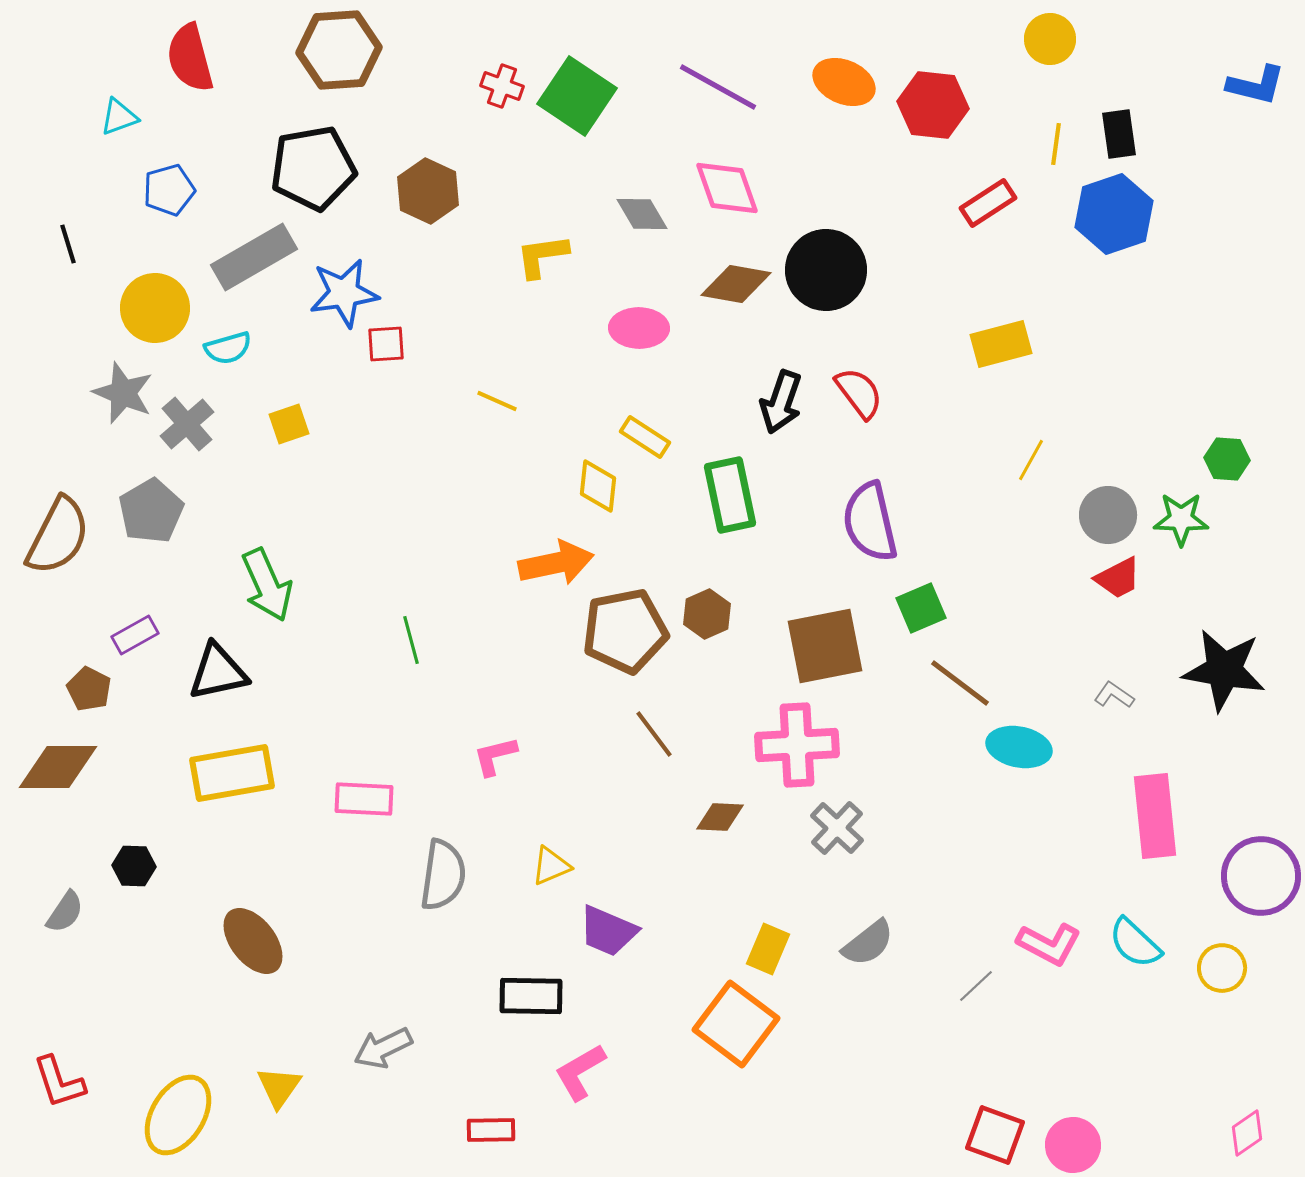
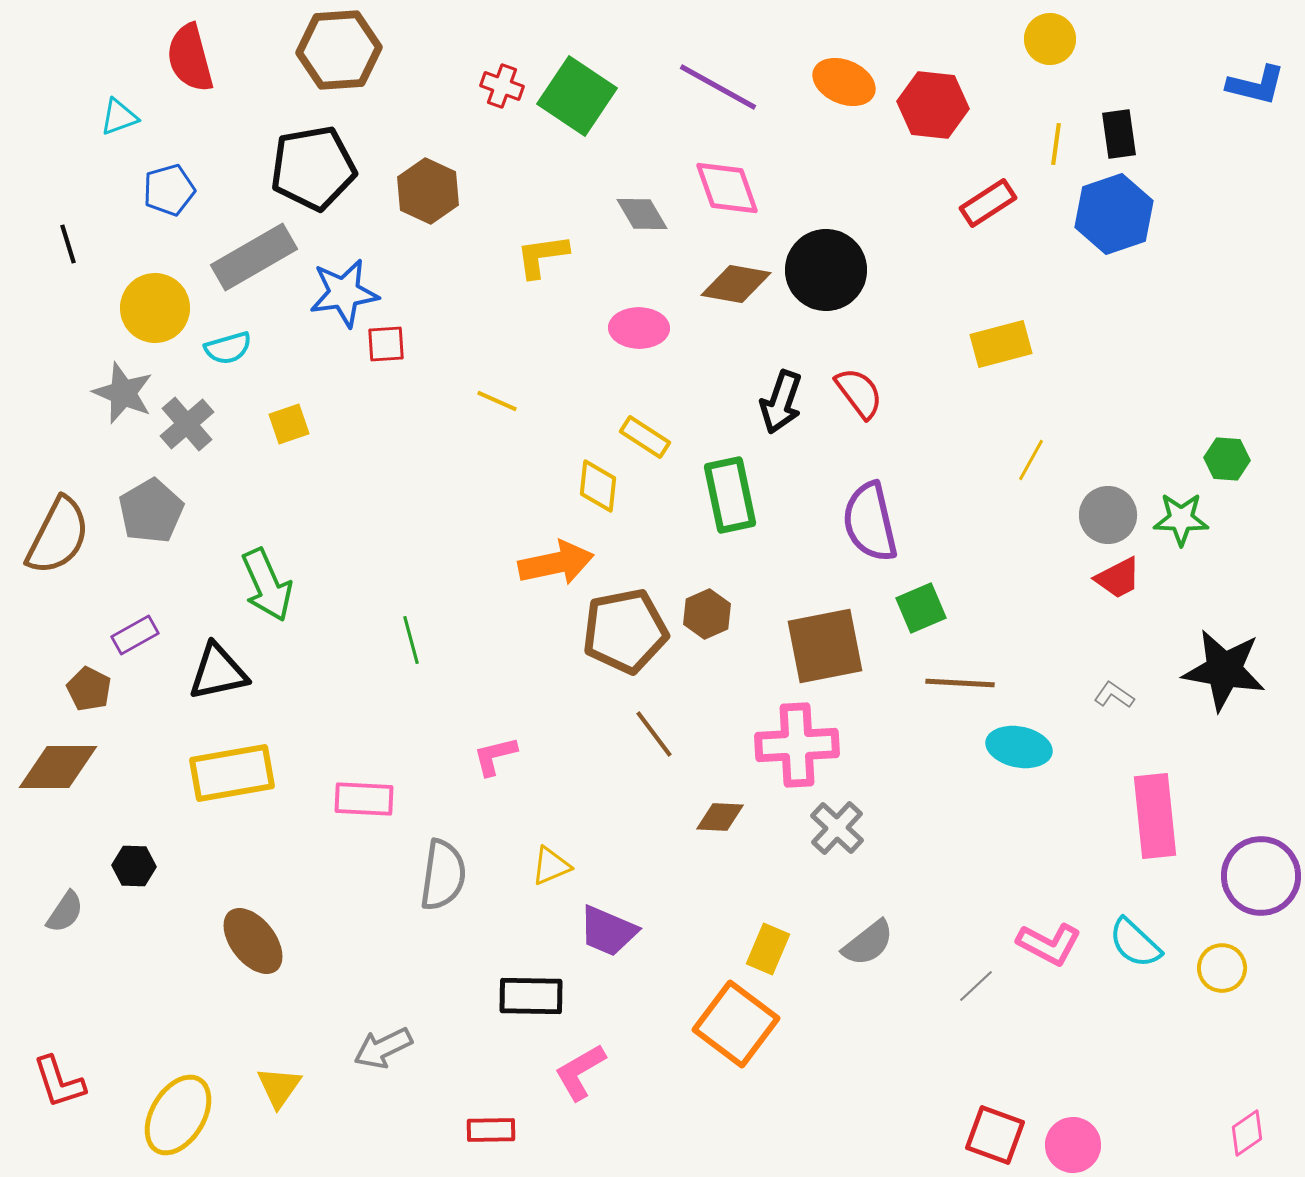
brown line at (960, 683): rotated 34 degrees counterclockwise
